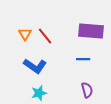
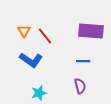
orange triangle: moved 1 px left, 3 px up
blue line: moved 2 px down
blue L-shape: moved 4 px left, 6 px up
purple semicircle: moved 7 px left, 4 px up
